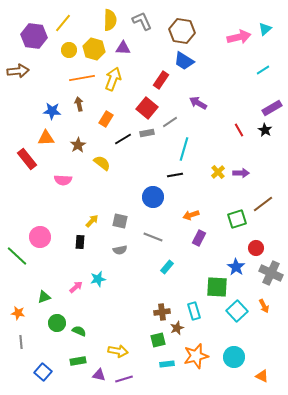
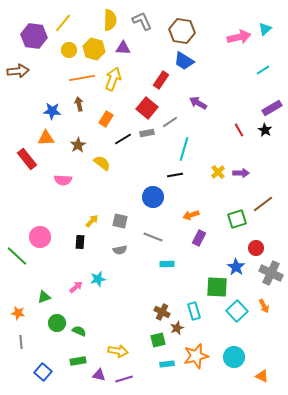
cyan rectangle at (167, 267): moved 3 px up; rotated 48 degrees clockwise
brown cross at (162, 312): rotated 35 degrees clockwise
